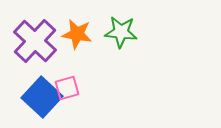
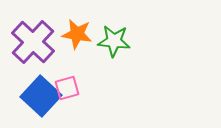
green star: moved 7 px left, 9 px down
purple cross: moved 2 px left, 1 px down
blue square: moved 1 px left, 1 px up
